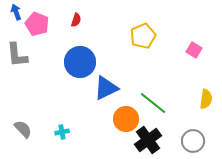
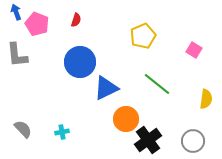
green line: moved 4 px right, 19 px up
